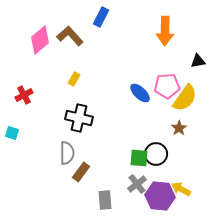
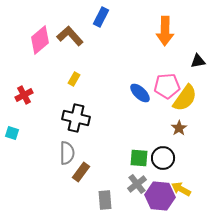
black cross: moved 3 px left
black circle: moved 7 px right, 4 px down
